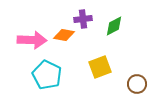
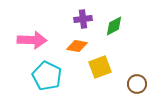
orange diamond: moved 13 px right, 11 px down
cyan pentagon: moved 1 px down
